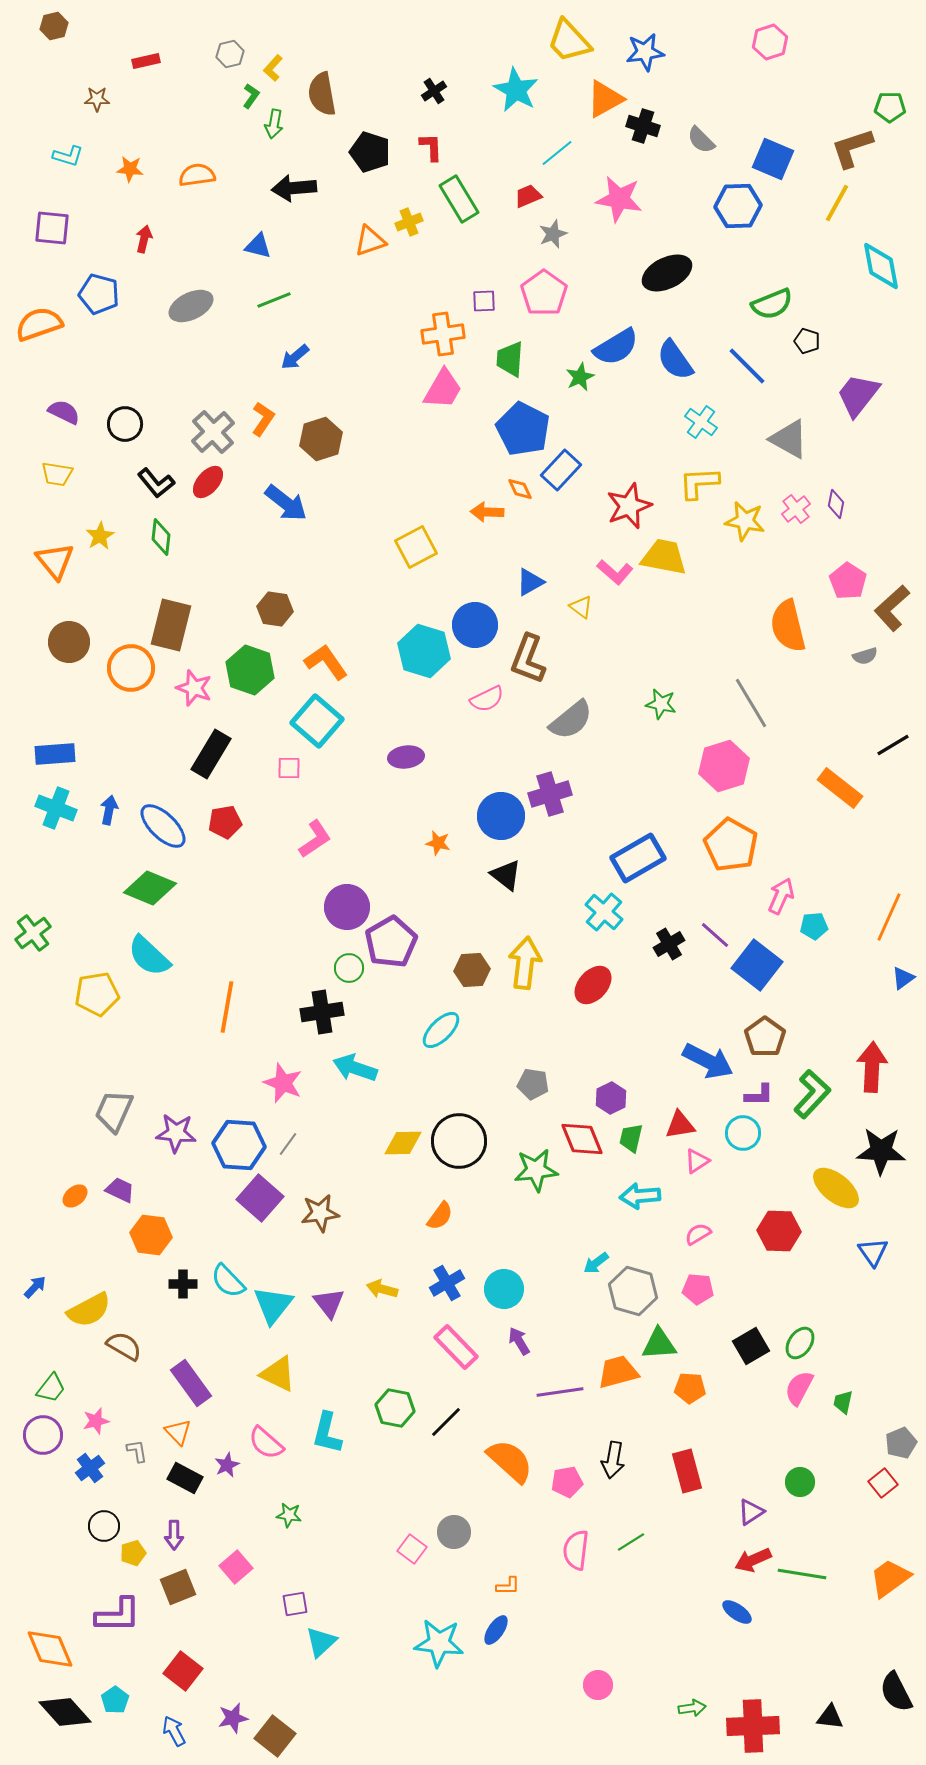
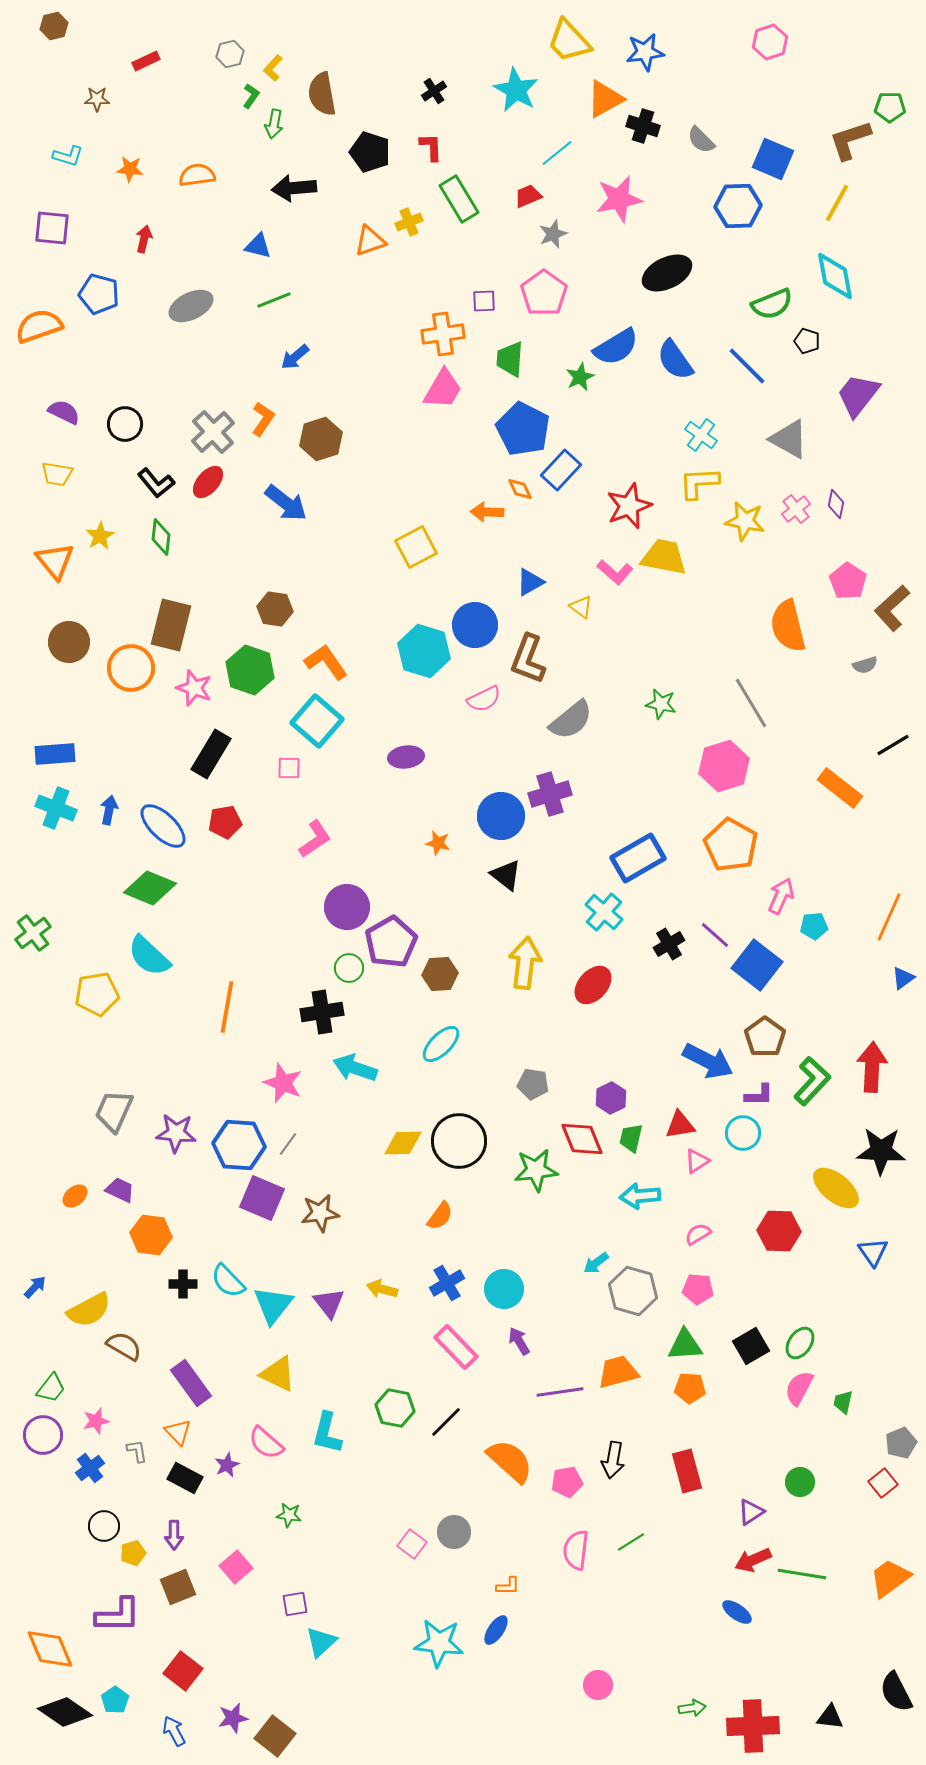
red rectangle at (146, 61): rotated 12 degrees counterclockwise
brown L-shape at (852, 148): moved 2 px left, 8 px up
pink star at (619, 199): rotated 21 degrees counterclockwise
cyan diamond at (881, 266): moved 46 px left, 10 px down
orange semicircle at (39, 324): moved 2 px down
cyan cross at (701, 422): moved 13 px down
gray semicircle at (865, 656): moved 9 px down
pink semicircle at (487, 699): moved 3 px left
brown hexagon at (472, 970): moved 32 px left, 4 px down
cyan ellipse at (441, 1030): moved 14 px down
green L-shape at (812, 1094): moved 13 px up
purple square at (260, 1198): moved 2 px right; rotated 18 degrees counterclockwise
green triangle at (659, 1344): moved 26 px right, 1 px down
pink square at (412, 1549): moved 5 px up
black diamond at (65, 1712): rotated 14 degrees counterclockwise
